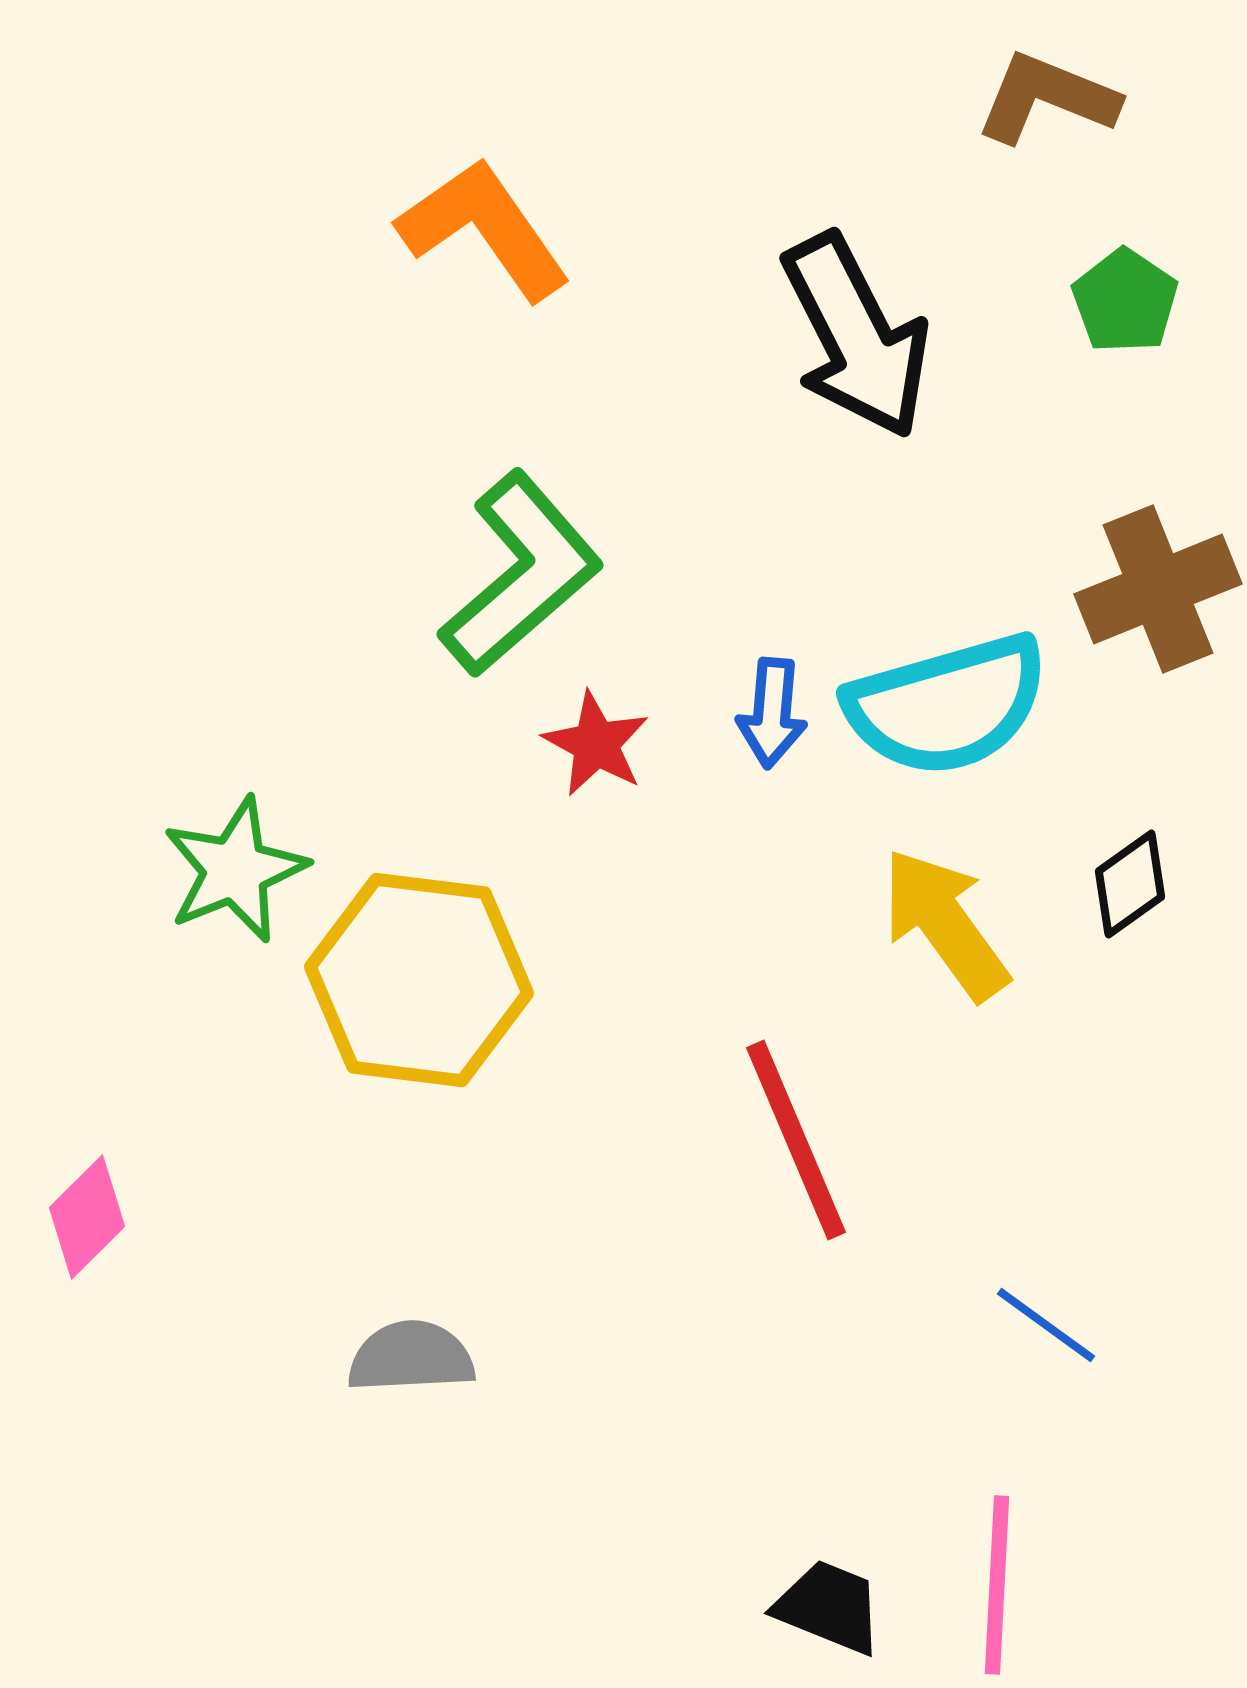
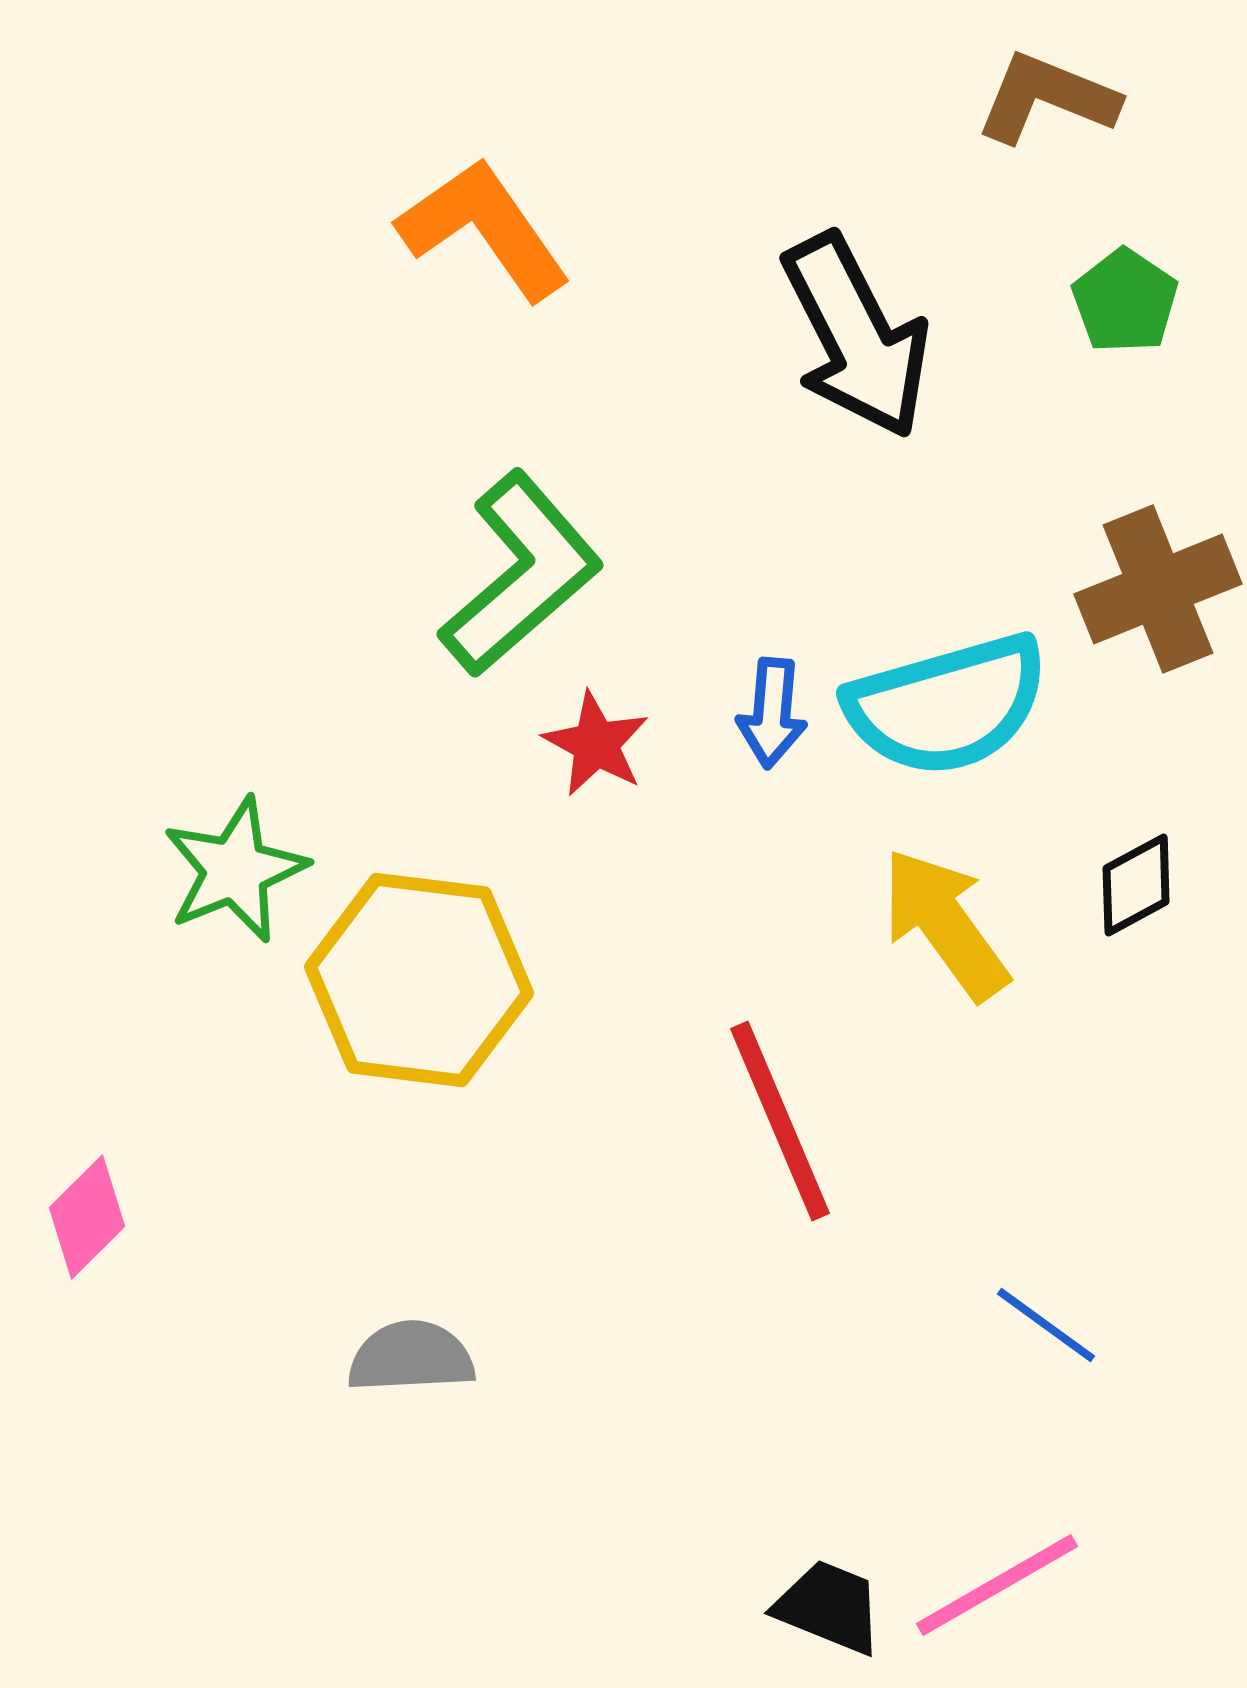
black diamond: moved 6 px right, 1 px down; rotated 7 degrees clockwise
red line: moved 16 px left, 19 px up
pink line: rotated 57 degrees clockwise
